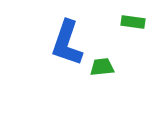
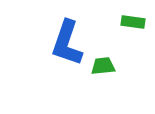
green trapezoid: moved 1 px right, 1 px up
